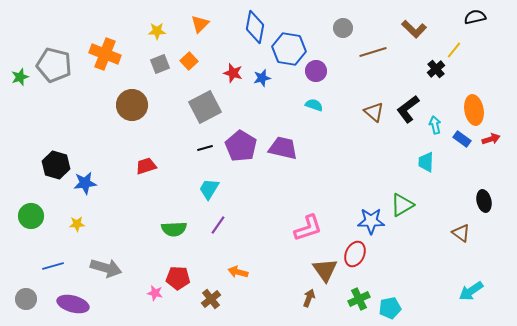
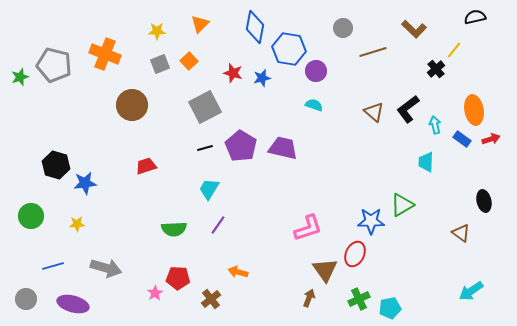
pink star at (155, 293): rotated 28 degrees clockwise
